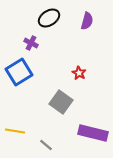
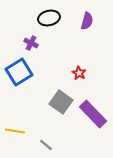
black ellipse: rotated 20 degrees clockwise
purple rectangle: moved 19 px up; rotated 32 degrees clockwise
